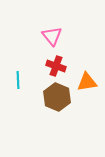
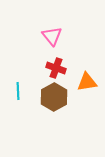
red cross: moved 2 px down
cyan line: moved 11 px down
brown hexagon: moved 3 px left; rotated 8 degrees clockwise
